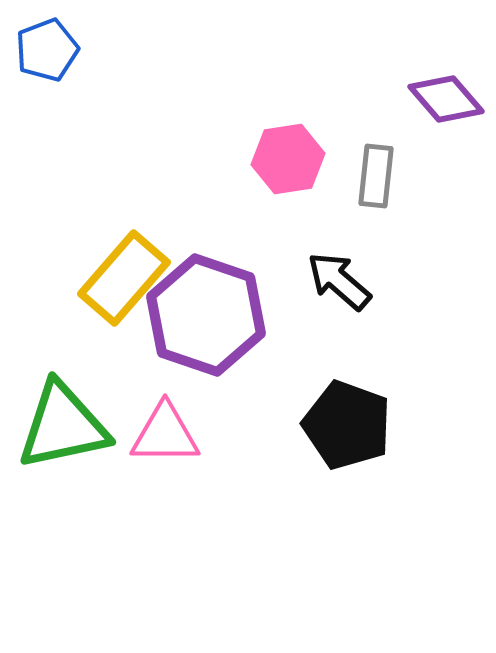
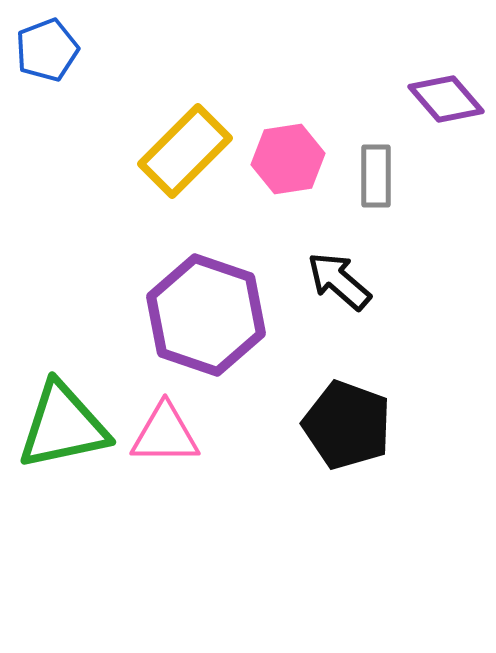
gray rectangle: rotated 6 degrees counterclockwise
yellow rectangle: moved 61 px right, 127 px up; rotated 4 degrees clockwise
